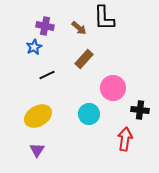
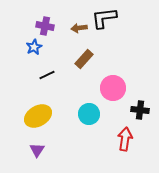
black L-shape: rotated 84 degrees clockwise
brown arrow: rotated 133 degrees clockwise
